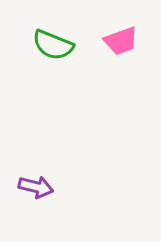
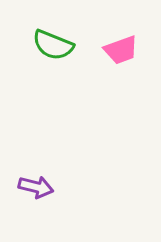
pink trapezoid: moved 9 px down
